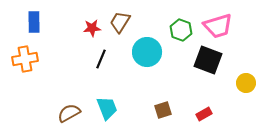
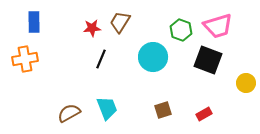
cyan circle: moved 6 px right, 5 px down
